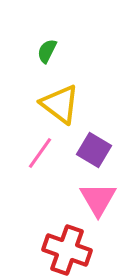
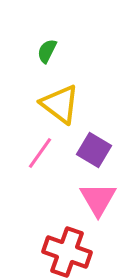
red cross: moved 2 px down
